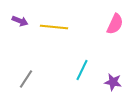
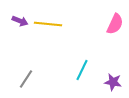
yellow line: moved 6 px left, 3 px up
